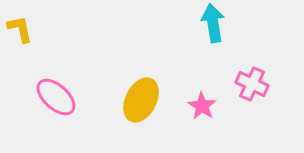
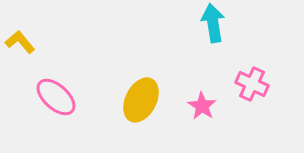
yellow L-shape: moved 13 px down; rotated 28 degrees counterclockwise
